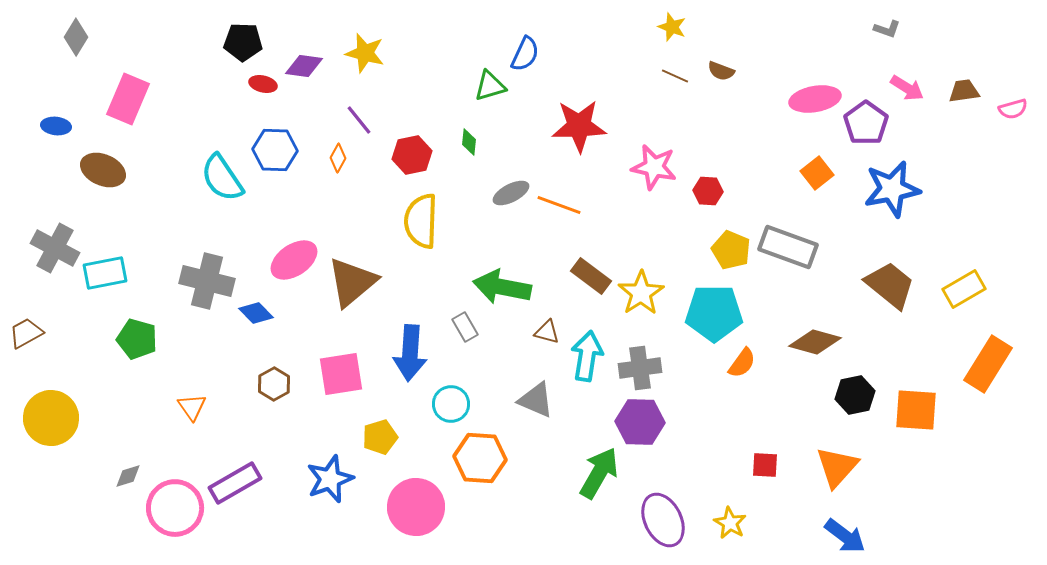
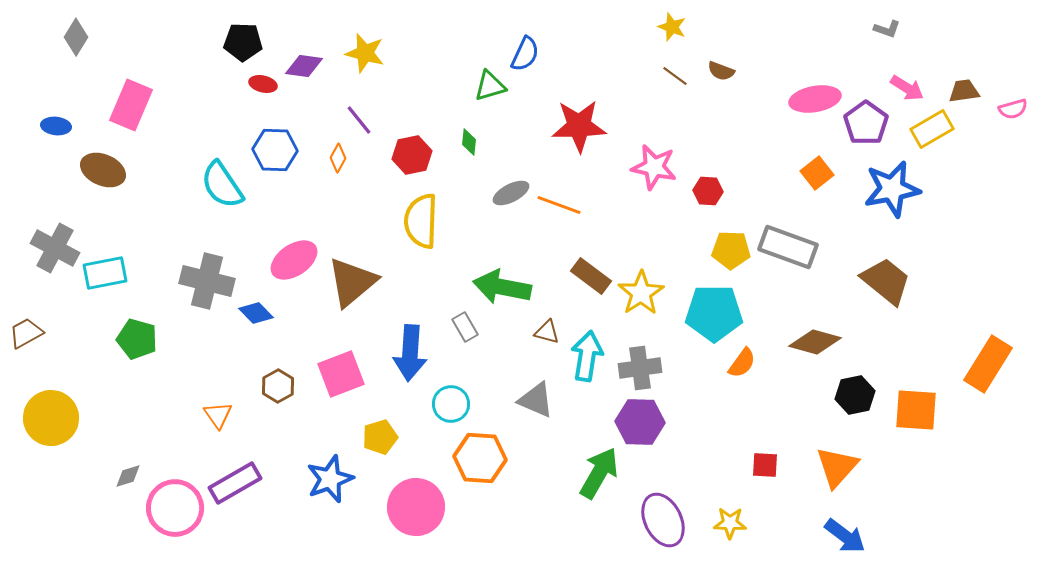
brown line at (675, 76): rotated 12 degrees clockwise
pink rectangle at (128, 99): moved 3 px right, 6 px down
cyan semicircle at (222, 178): moved 7 px down
yellow pentagon at (731, 250): rotated 21 degrees counterclockwise
brown trapezoid at (890, 285): moved 4 px left, 4 px up
yellow rectangle at (964, 289): moved 32 px left, 160 px up
pink square at (341, 374): rotated 12 degrees counterclockwise
brown hexagon at (274, 384): moved 4 px right, 2 px down
orange triangle at (192, 407): moved 26 px right, 8 px down
yellow star at (730, 523): rotated 28 degrees counterclockwise
